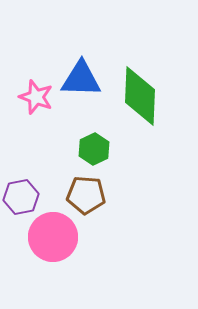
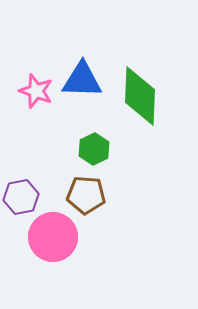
blue triangle: moved 1 px right, 1 px down
pink star: moved 6 px up
